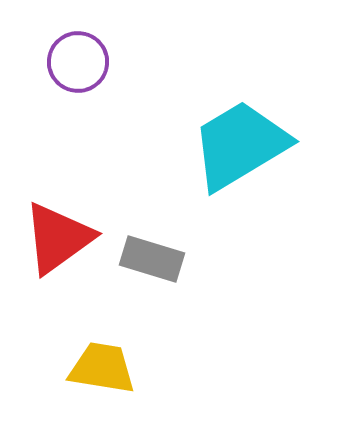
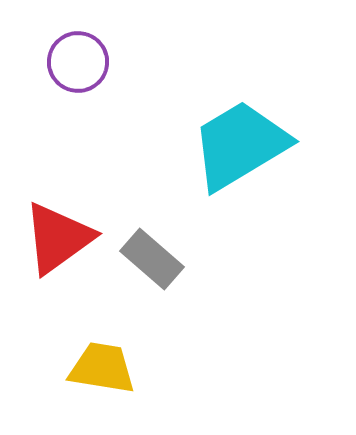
gray rectangle: rotated 24 degrees clockwise
